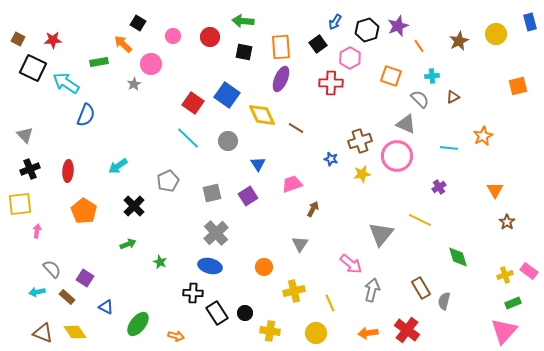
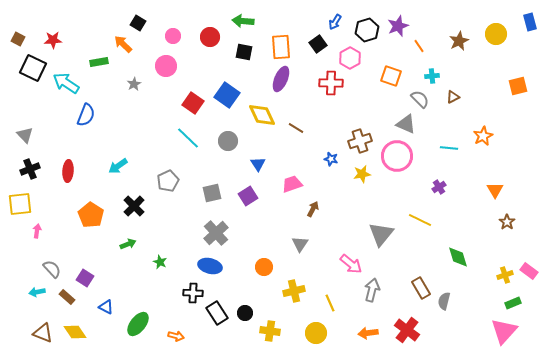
pink circle at (151, 64): moved 15 px right, 2 px down
orange pentagon at (84, 211): moved 7 px right, 4 px down
